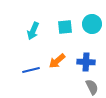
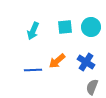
cyan circle: moved 1 px left, 3 px down
blue cross: rotated 30 degrees clockwise
blue line: moved 2 px right; rotated 12 degrees clockwise
gray semicircle: rotated 133 degrees counterclockwise
